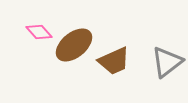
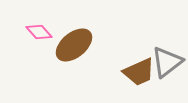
brown trapezoid: moved 25 px right, 11 px down
